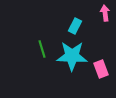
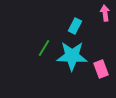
green line: moved 2 px right, 1 px up; rotated 48 degrees clockwise
